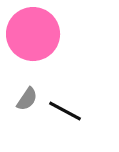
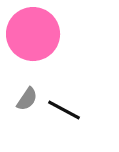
black line: moved 1 px left, 1 px up
